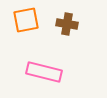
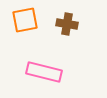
orange square: moved 1 px left
